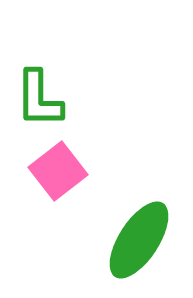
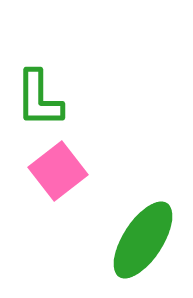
green ellipse: moved 4 px right
